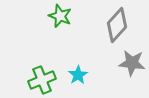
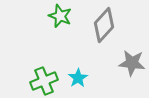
gray diamond: moved 13 px left
cyan star: moved 3 px down
green cross: moved 2 px right, 1 px down
